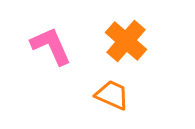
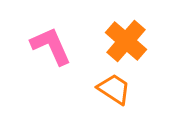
orange trapezoid: moved 2 px right, 6 px up; rotated 9 degrees clockwise
